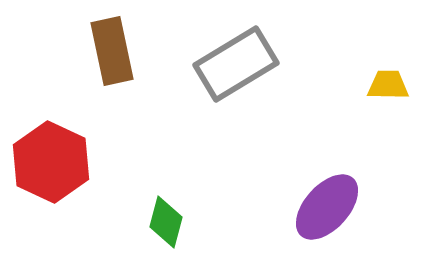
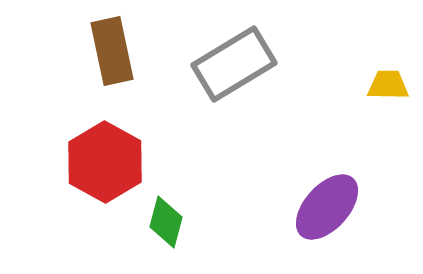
gray rectangle: moved 2 px left
red hexagon: moved 54 px right; rotated 4 degrees clockwise
